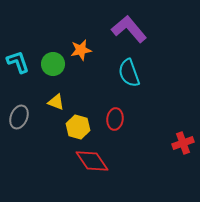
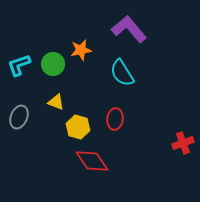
cyan L-shape: moved 1 px right, 3 px down; rotated 90 degrees counterclockwise
cyan semicircle: moved 7 px left; rotated 12 degrees counterclockwise
